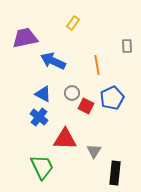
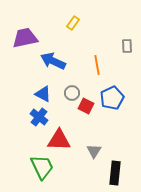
red triangle: moved 6 px left, 1 px down
